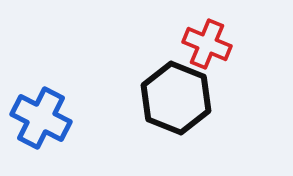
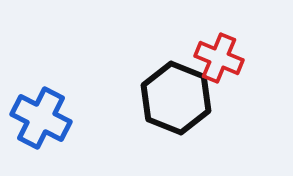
red cross: moved 12 px right, 14 px down
